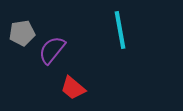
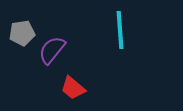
cyan line: rotated 6 degrees clockwise
